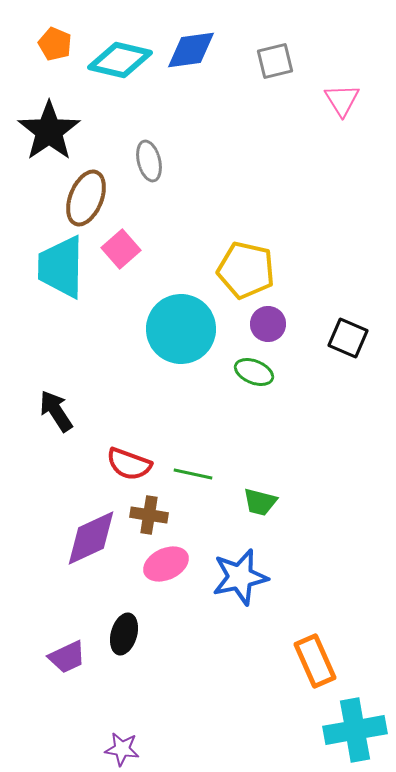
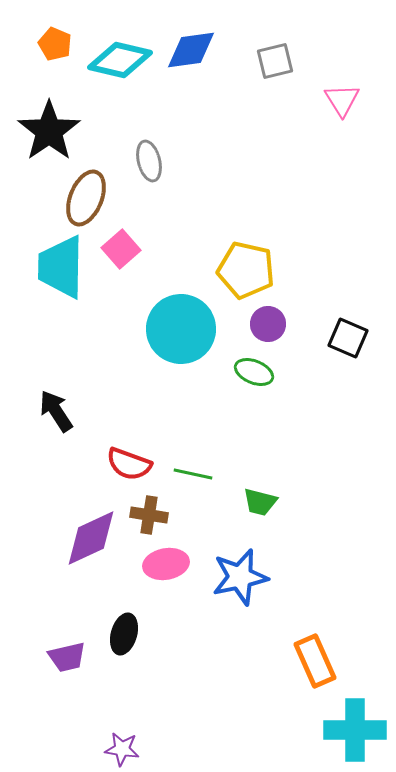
pink ellipse: rotated 15 degrees clockwise
purple trapezoid: rotated 12 degrees clockwise
cyan cross: rotated 10 degrees clockwise
